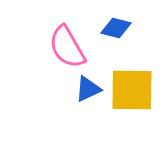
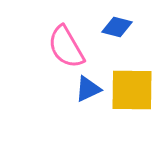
blue diamond: moved 1 px right, 1 px up
pink semicircle: moved 1 px left
